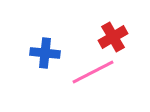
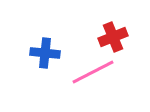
red cross: rotated 8 degrees clockwise
